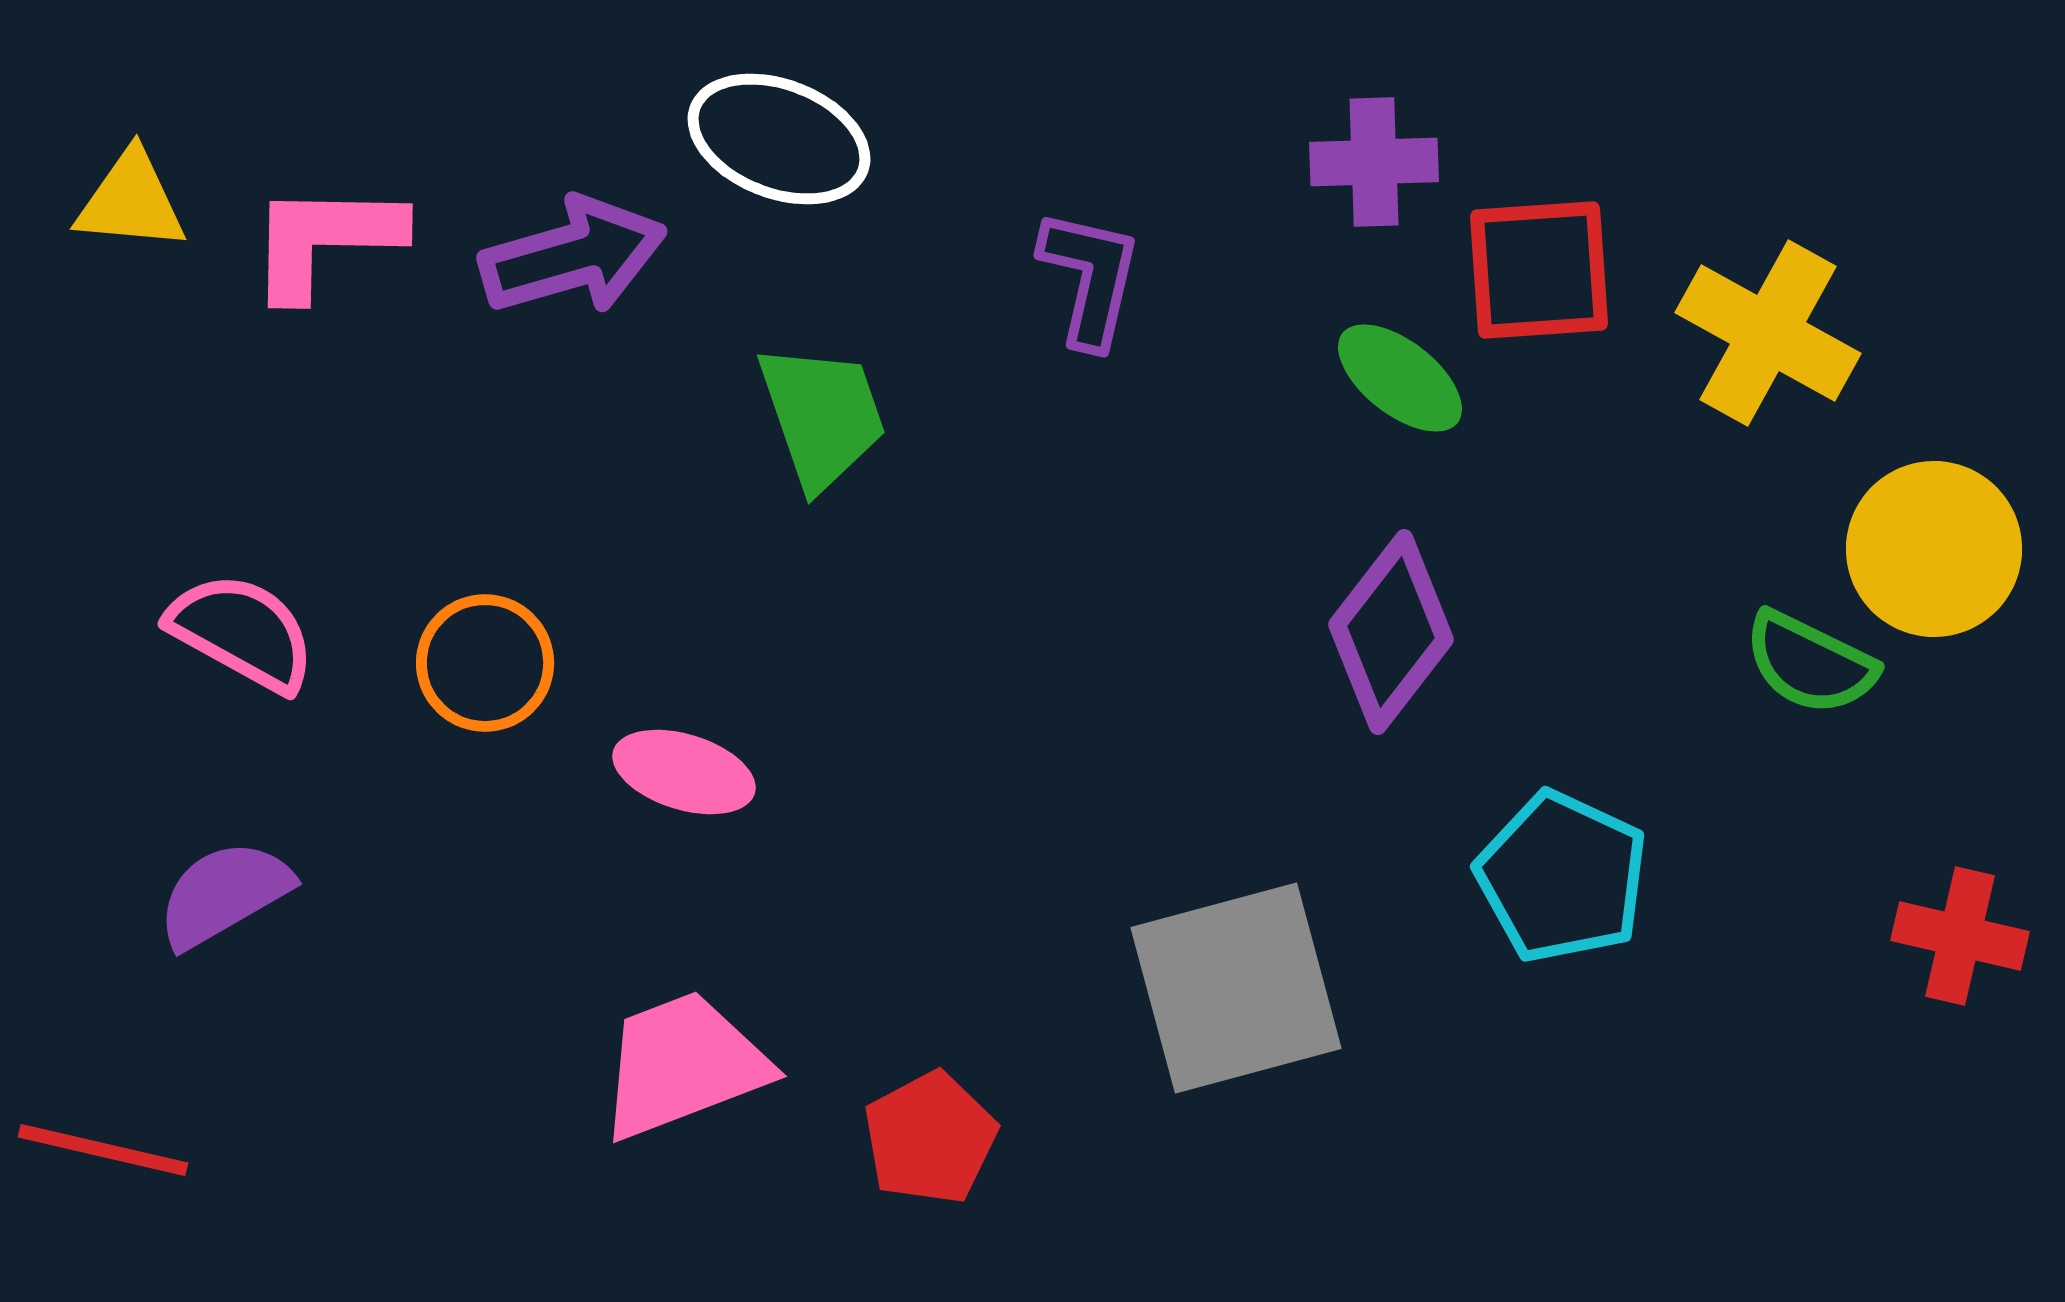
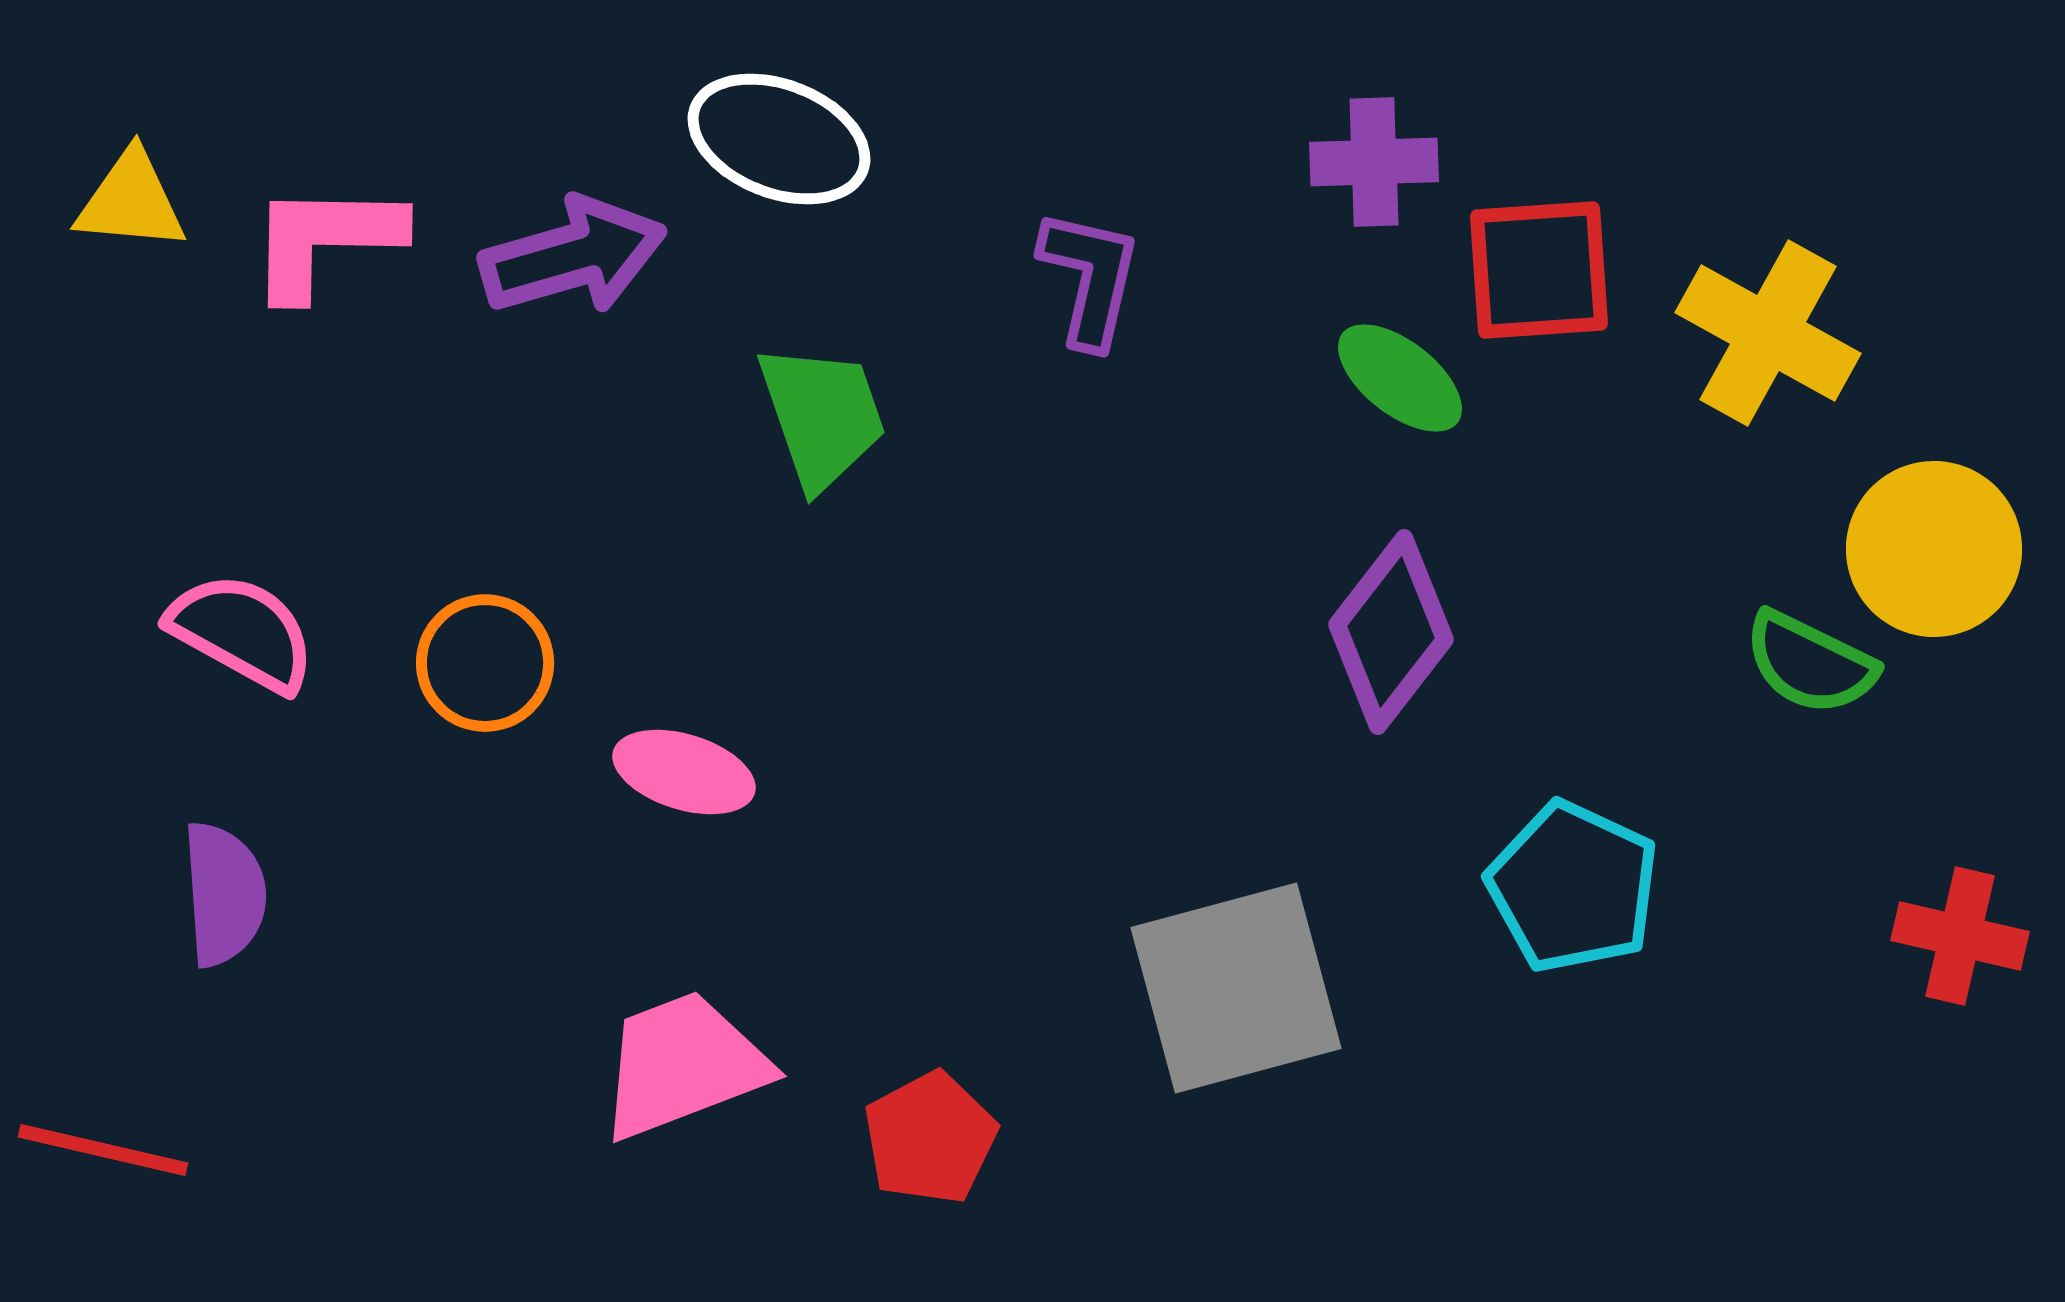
cyan pentagon: moved 11 px right, 10 px down
purple semicircle: rotated 116 degrees clockwise
